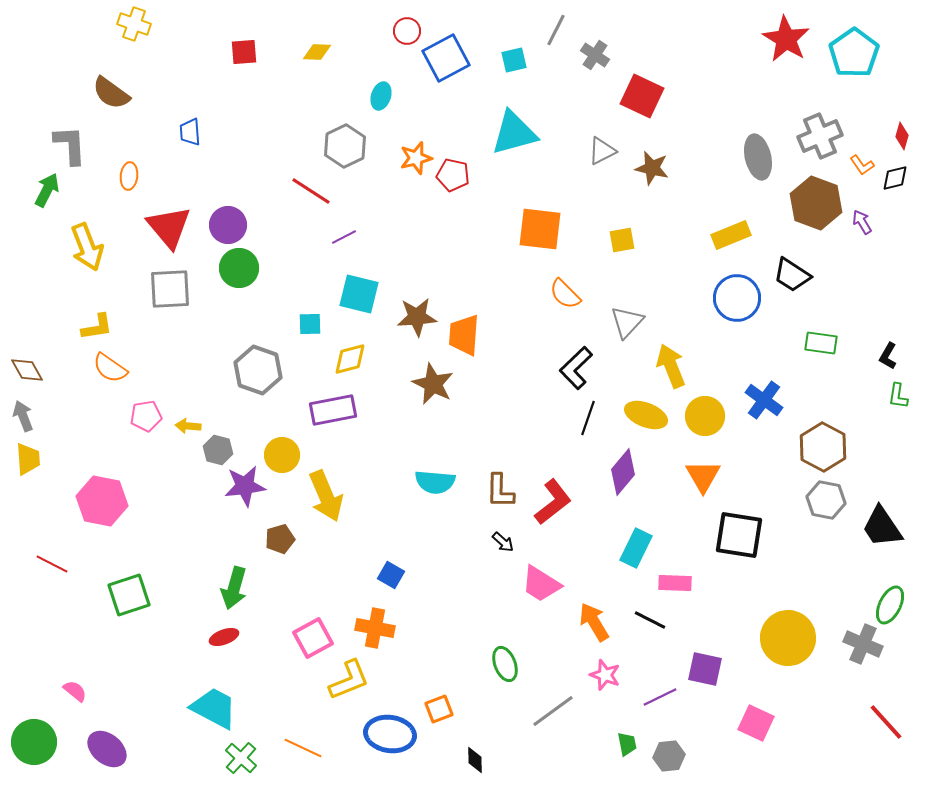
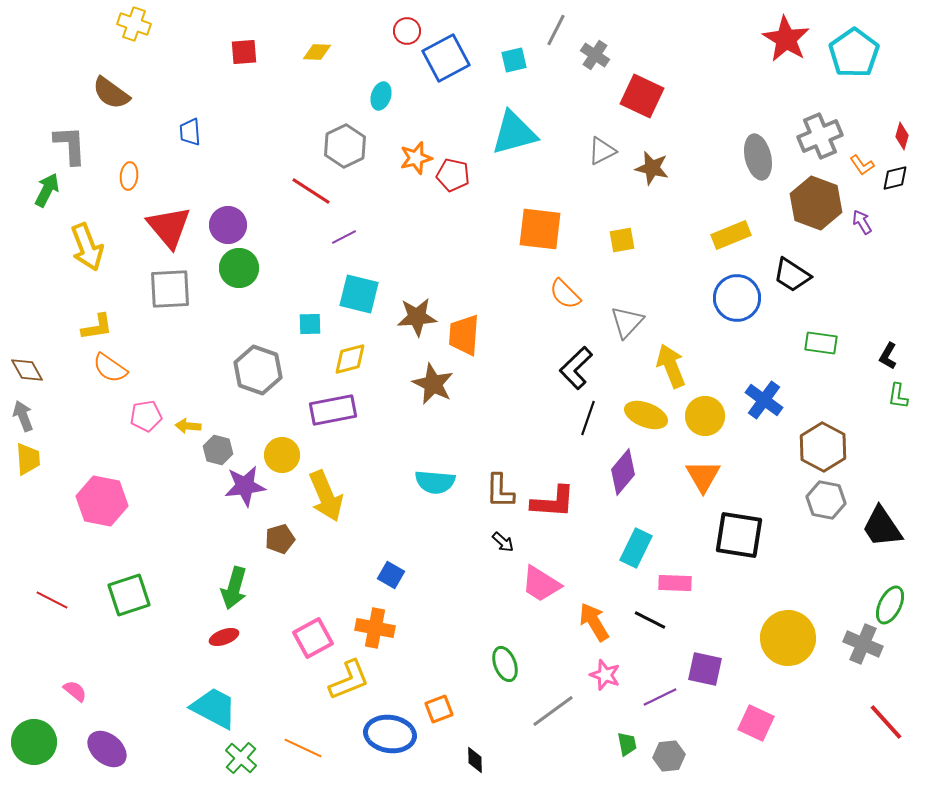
red L-shape at (553, 502): rotated 42 degrees clockwise
red line at (52, 564): moved 36 px down
